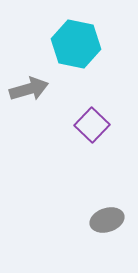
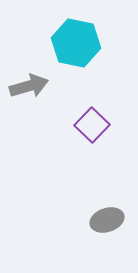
cyan hexagon: moved 1 px up
gray arrow: moved 3 px up
